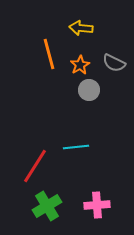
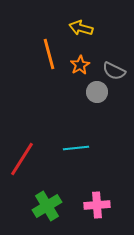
yellow arrow: rotated 10 degrees clockwise
gray semicircle: moved 8 px down
gray circle: moved 8 px right, 2 px down
cyan line: moved 1 px down
red line: moved 13 px left, 7 px up
